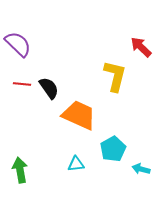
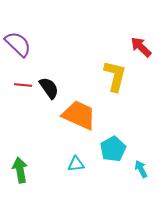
red line: moved 1 px right, 1 px down
cyan arrow: rotated 48 degrees clockwise
